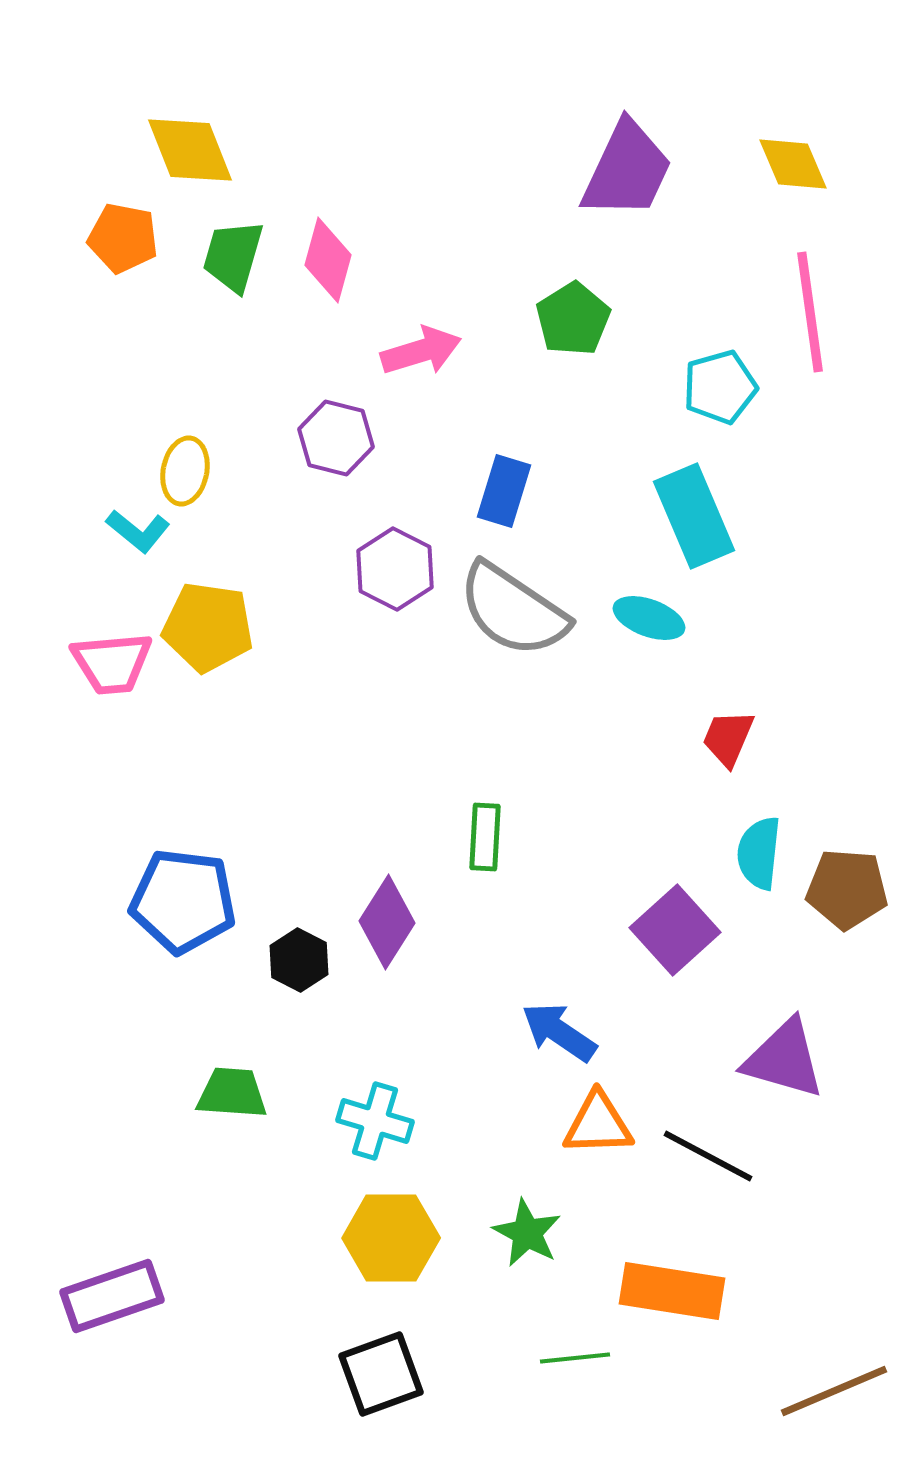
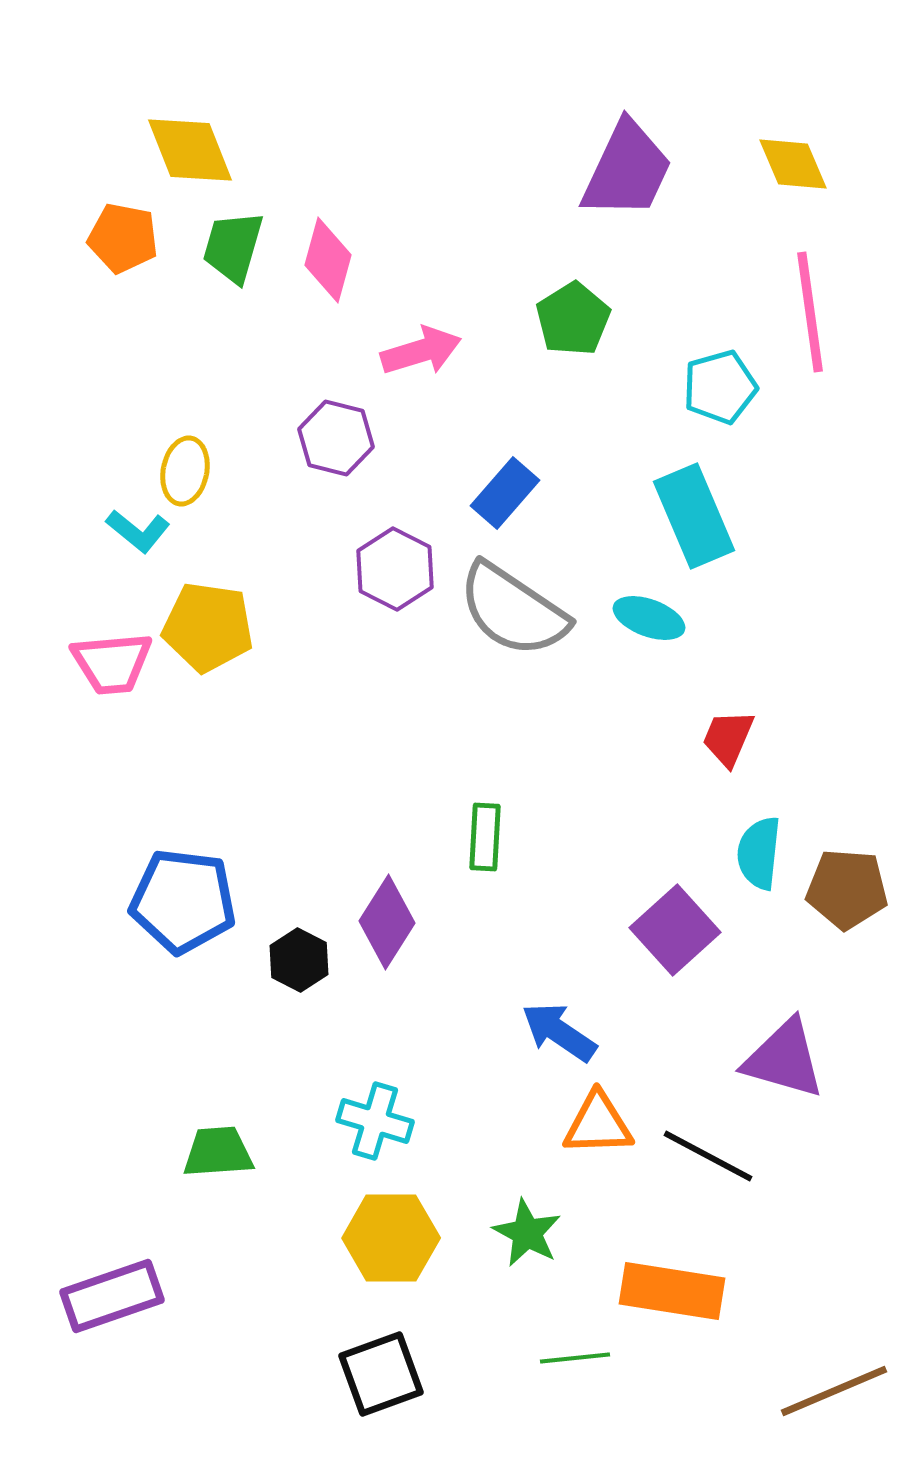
green trapezoid at (233, 256): moved 9 px up
blue rectangle at (504, 491): moved 1 px right, 2 px down; rotated 24 degrees clockwise
green trapezoid at (232, 1093): moved 14 px left, 59 px down; rotated 8 degrees counterclockwise
